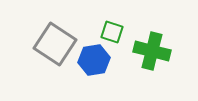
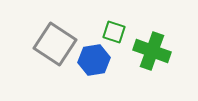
green square: moved 2 px right
green cross: rotated 6 degrees clockwise
